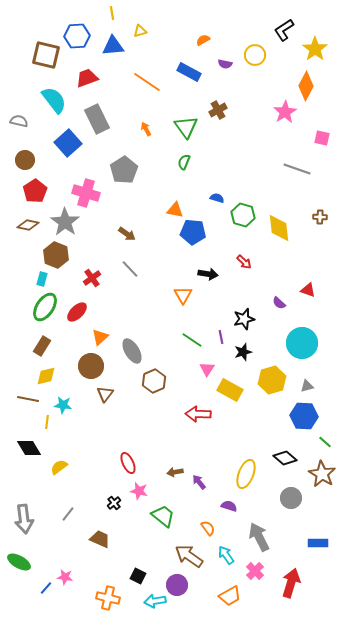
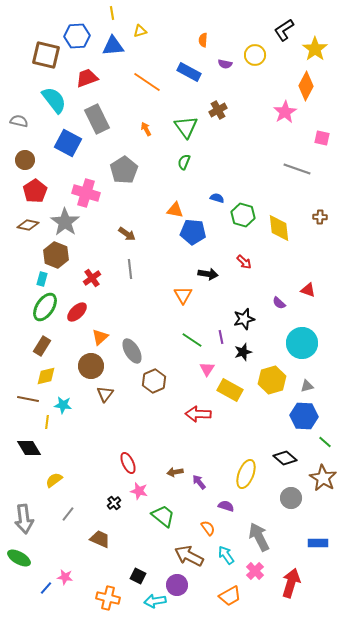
orange semicircle at (203, 40): rotated 56 degrees counterclockwise
blue square at (68, 143): rotated 20 degrees counterclockwise
gray line at (130, 269): rotated 36 degrees clockwise
yellow semicircle at (59, 467): moved 5 px left, 13 px down
brown star at (322, 474): moved 1 px right, 4 px down
purple semicircle at (229, 506): moved 3 px left
brown arrow at (189, 556): rotated 8 degrees counterclockwise
green ellipse at (19, 562): moved 4 px up
